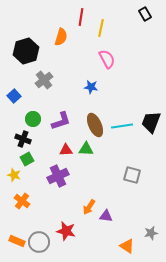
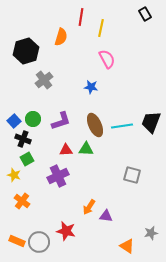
blue square: moved 25 px down
